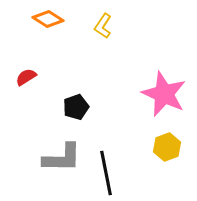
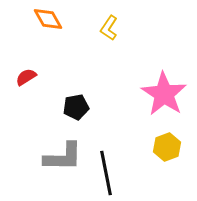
orange diamond: rotated 28 degrees clockwise
yellow L-shape: moved 6 px right, 2 px down
pink star: rotated 9 degrees clockwise
black pentagon: rotated 10 degrees clockwise
gray L-shape: moved 1 px right, 1 px up
